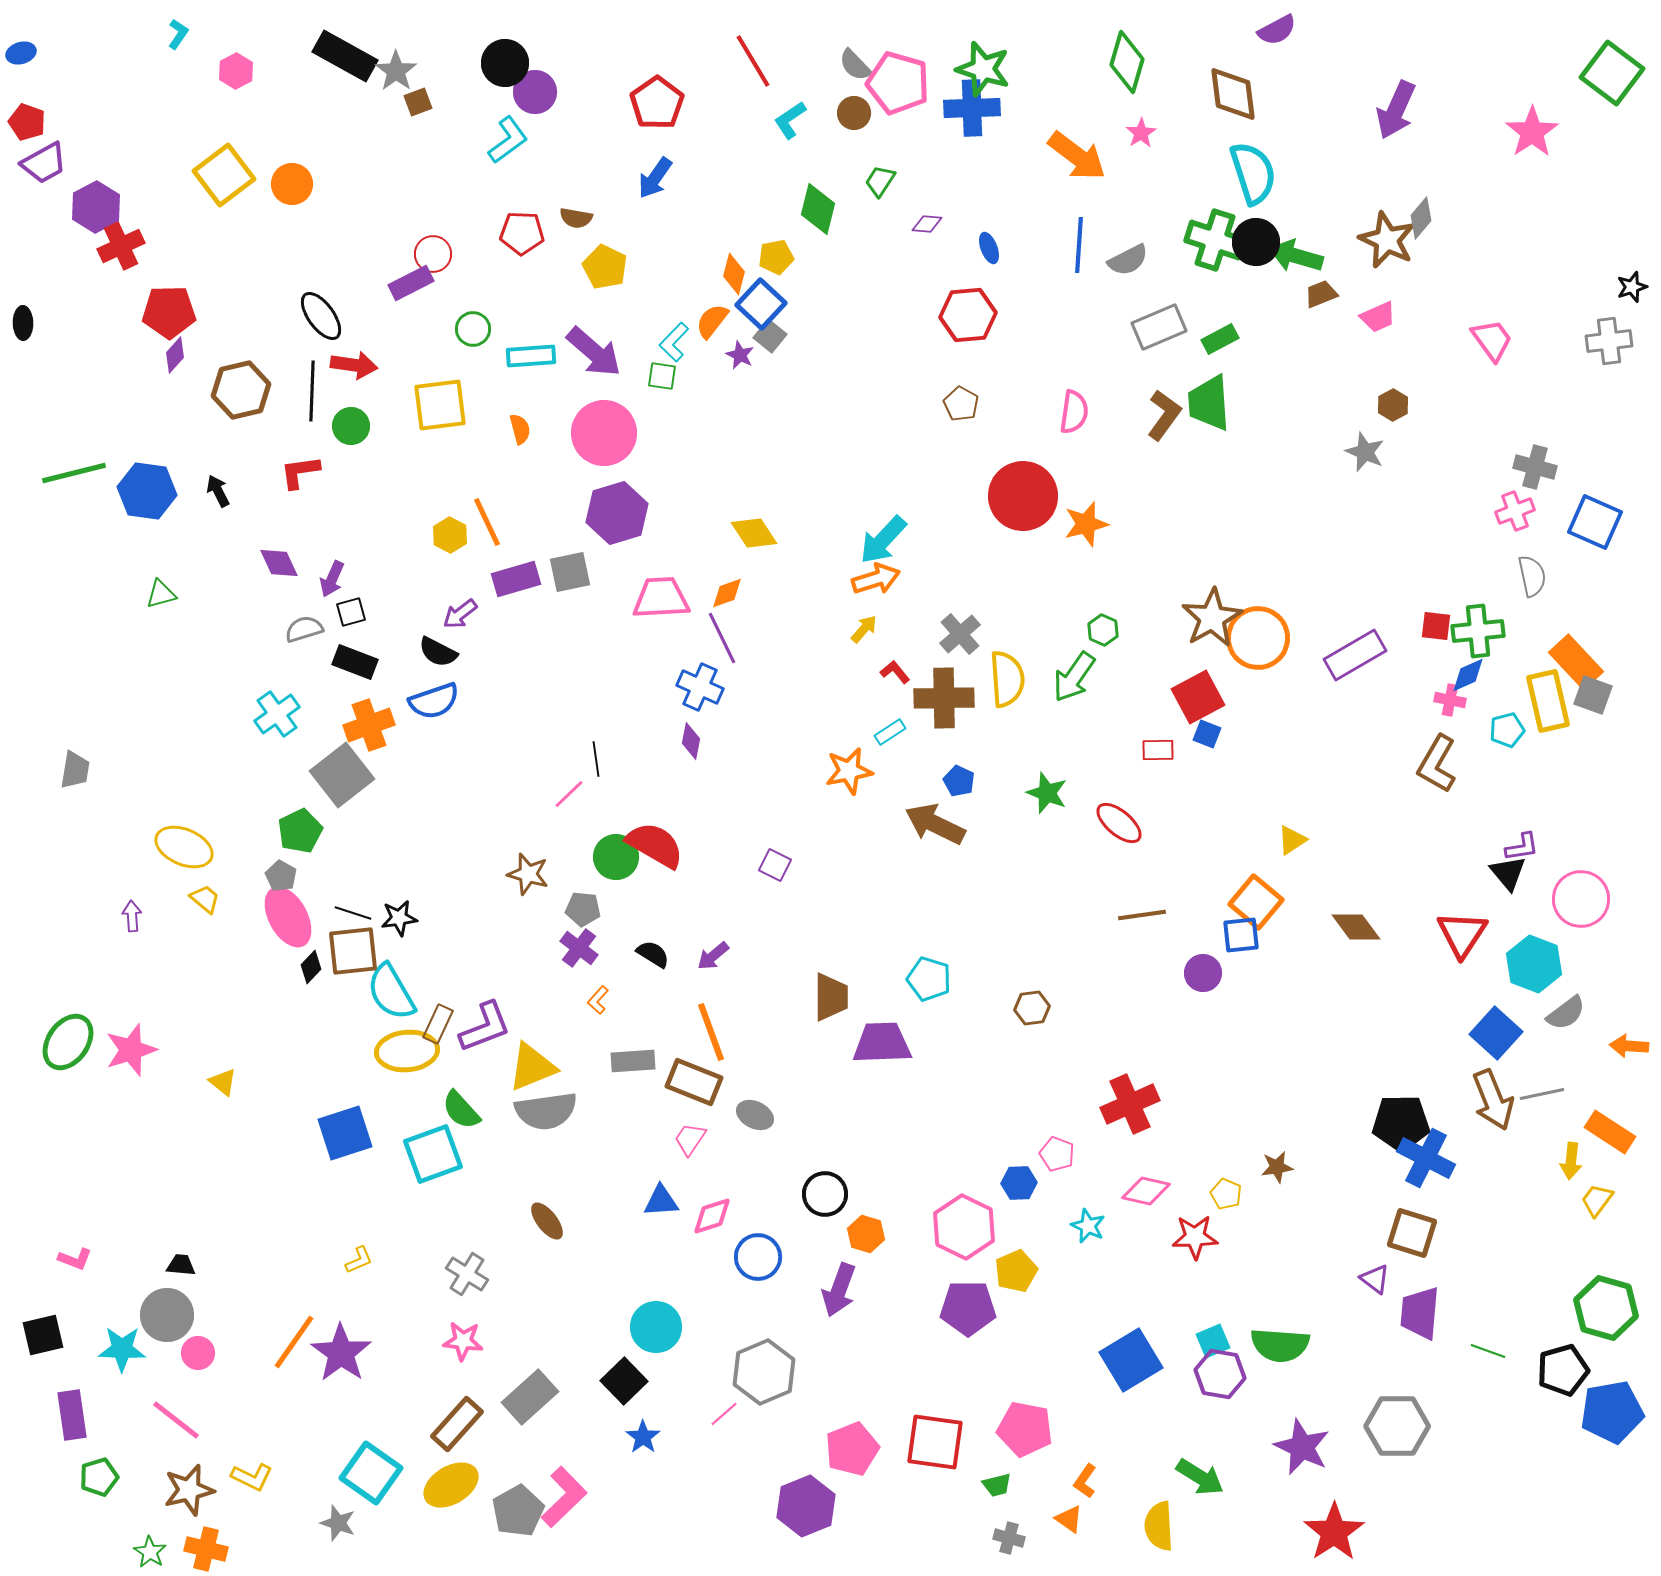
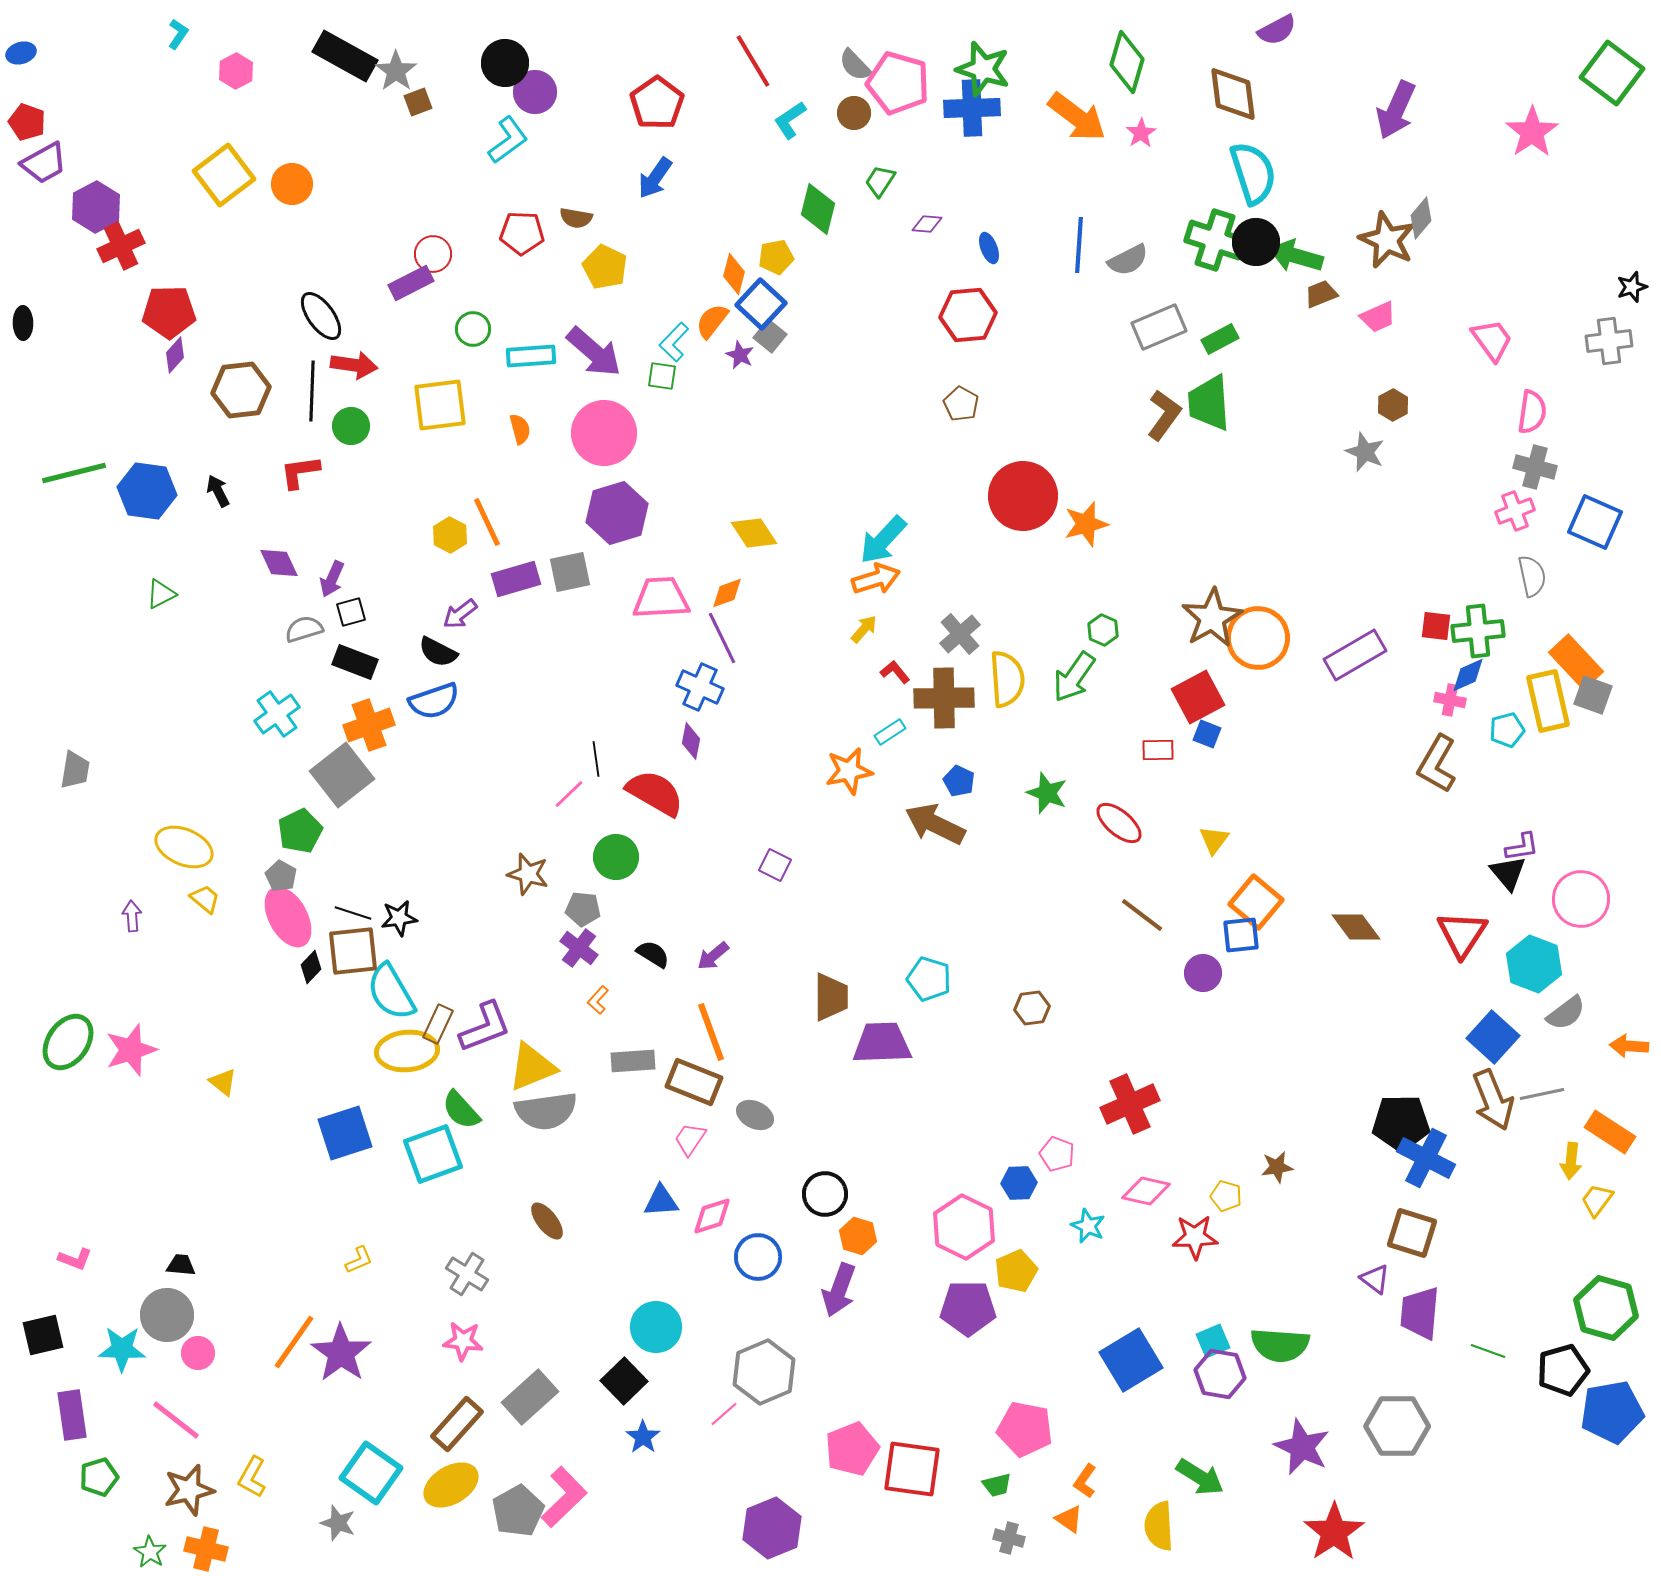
orange arrow at (1077, 156): moved 39 px up
brown hexagon at (241, 390): rotated 6 degrees clockwise
pink semicircle at (1074, 412): moved 458 px right
green triangle at (161, 594): rotated 12 degrees counterclockwise
yellow triangle at (1292, 840): moved 78 px left; rotated 20 degrees counterclockwise
red semicircle at (655, 845): moved 52 px up
brown line at (1142, 915): rotated 45 degrees clockwise
blue square at (1496, 1033): moved 3 px left, 4 px down
yellow pentagon at (1226, 1194): moved 2 px down; rotated 8 degrees counterclockwise
orange hexagon at (866, 1234): moved 8 px left, 2 px down
red square at (935, 1442): moved 23 px left, 27 px down
yellow L-shape at (252, 1477): rotated 93 degrees clockwise
purple hexagon at (806, 1506): moved 34 px left, 22 px down
